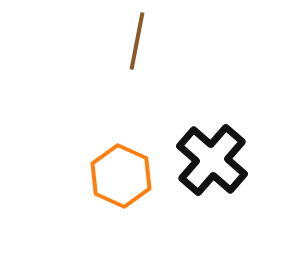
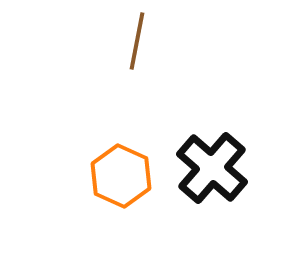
black cross: moved 8 px down
